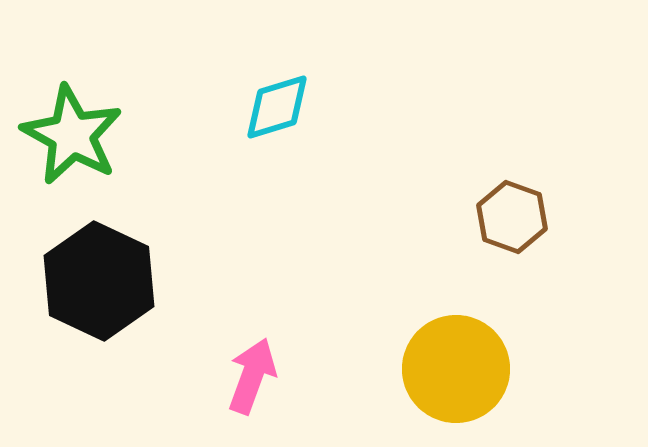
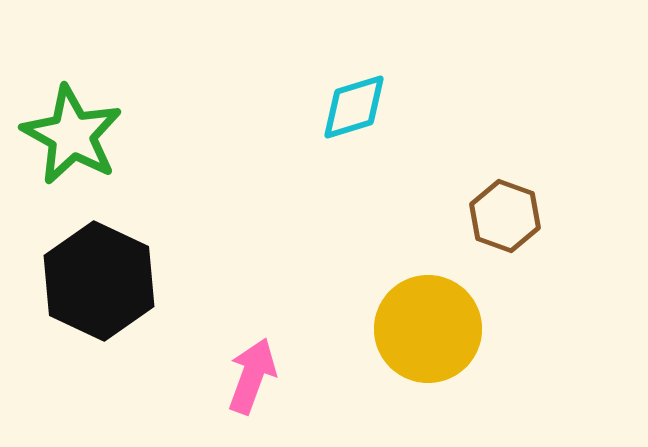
cyan diamond: moved 77 px right
brown hexagon: moved 7 px left, 1 px up
yellow circle: moved 28 px left, 40 px up
